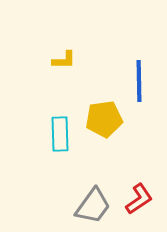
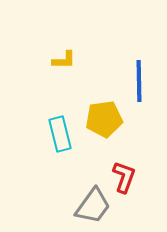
cyan rectangle: rotated 12 degrees counterclockwise
red L-shape: moved 15 px left, 22 px up; rotated 36 degrees counterclockwise
